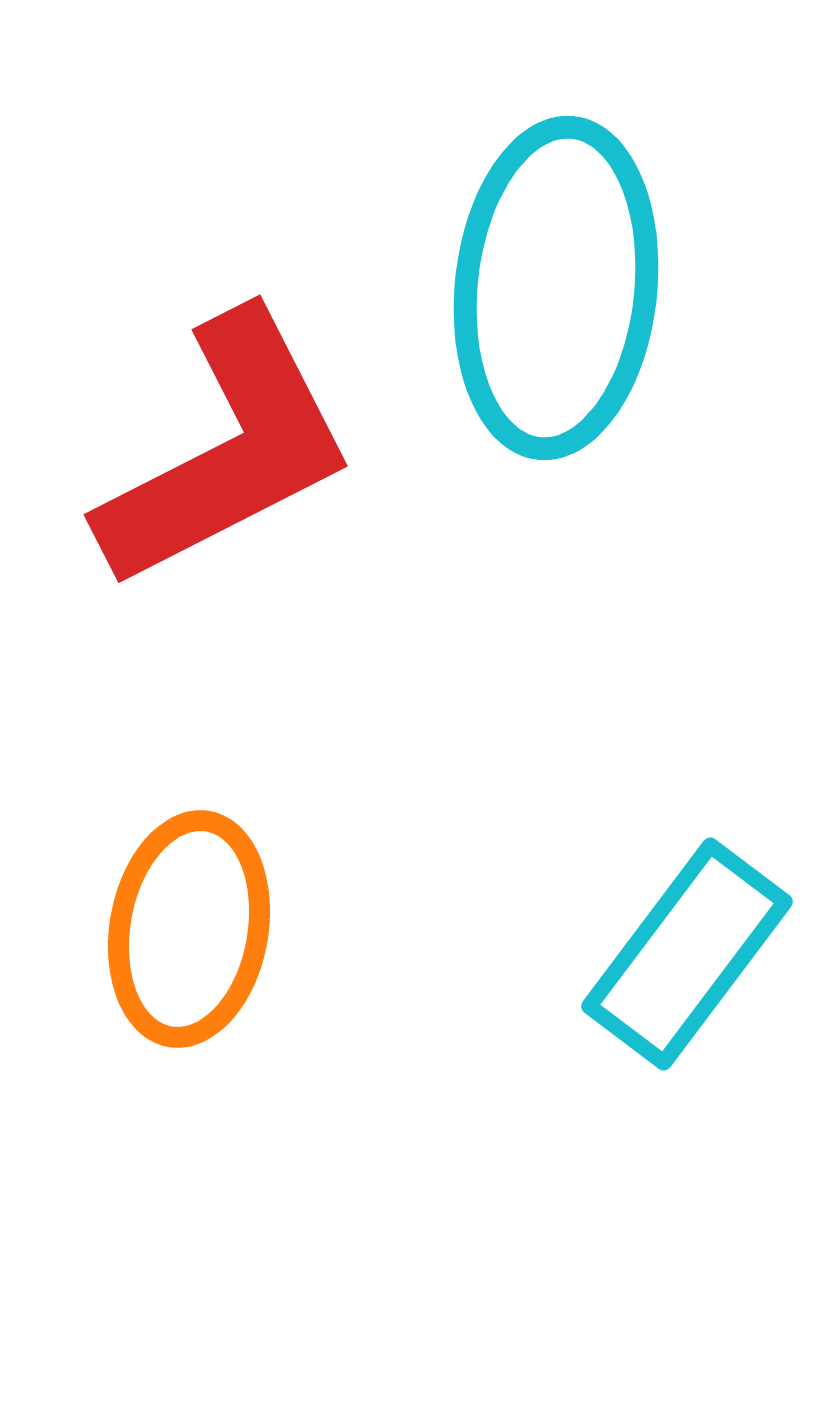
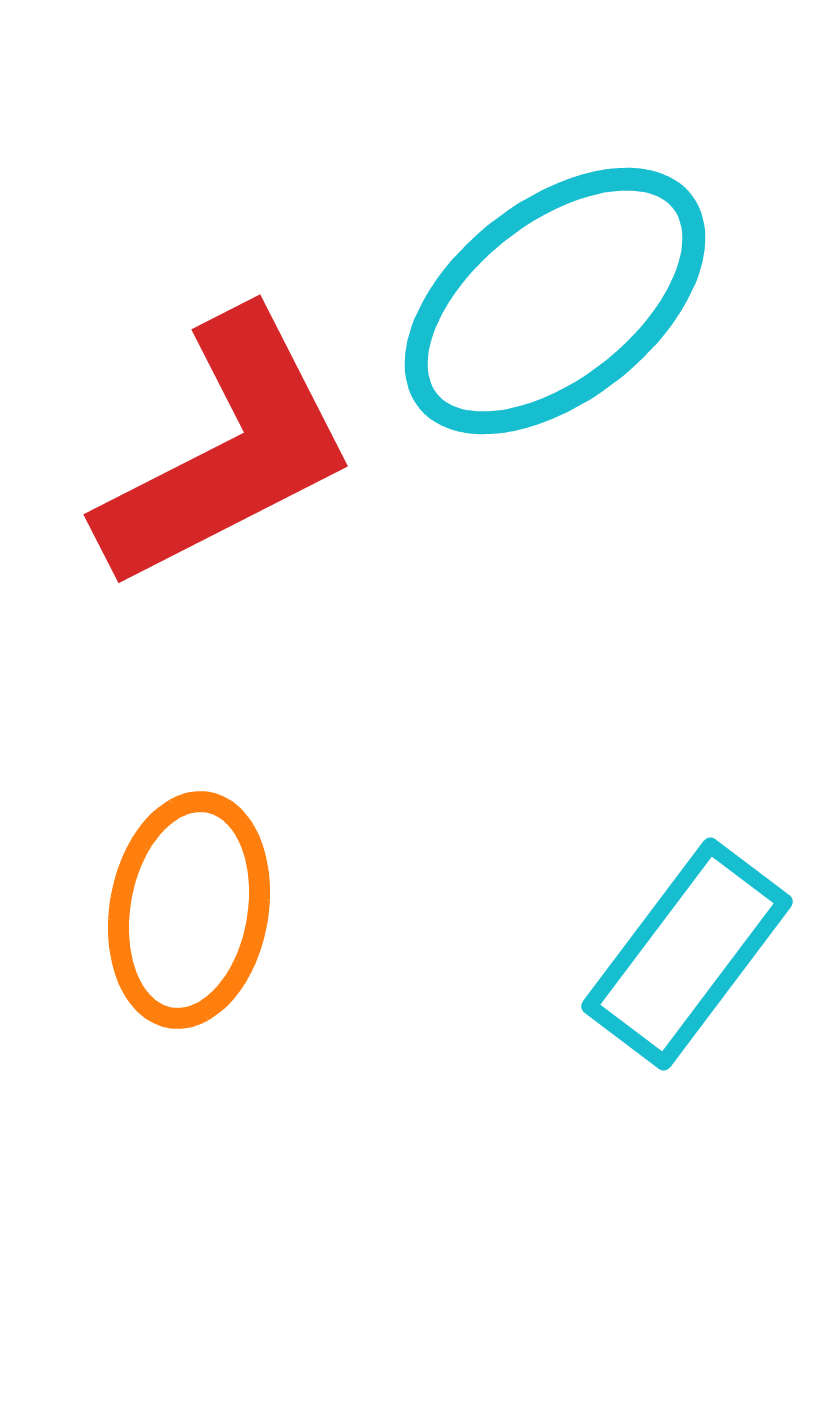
cyan ellipse: moved 1 px left, 13 px down; rotated 46 degrees clockwise
orange ellipse: moved 19 px up
